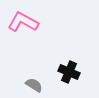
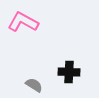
black cross: rotated 20 degrees counterclockwise
